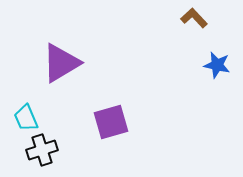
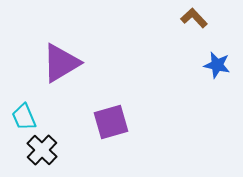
cyan trapezoid: moved 2 px left, 1 px up
black cross: rotated 28 degrees counterclockwise
